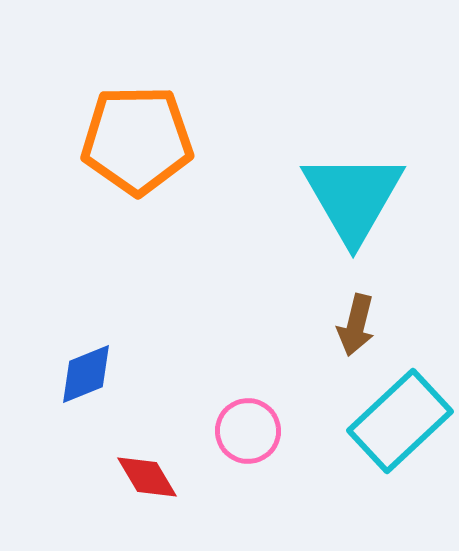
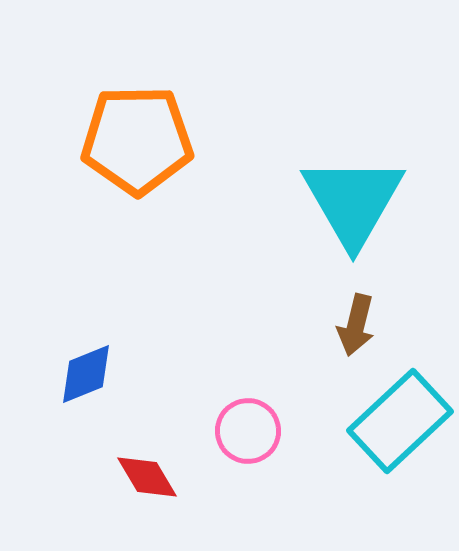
cyan triangle: moved 4 px down
